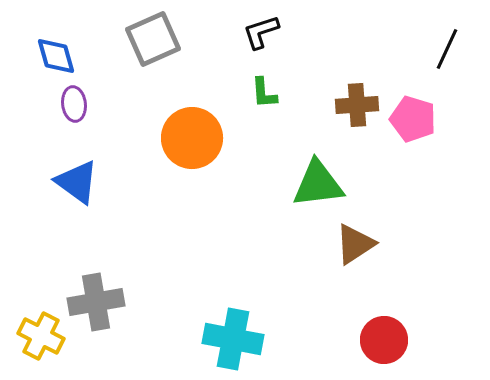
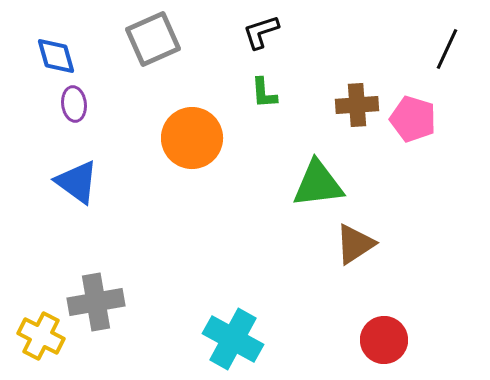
cyan cross: rotated 18 degrees clockwise
